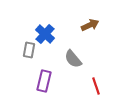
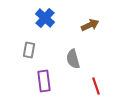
blue cross: moved 16 px up
gray semicircle: rotated 24 degrees clockwise
purple rectangle: rotated 20 degrees counterclockwise
